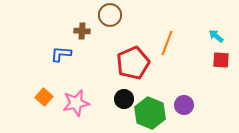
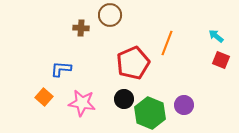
brown cross: moved 1 px left, 3 px up
blue L-shape: moved 15 px down
red square: rotated 18 degrees clockwise
pink star: moved 6 px right; rotated 20 degrees clockwise
